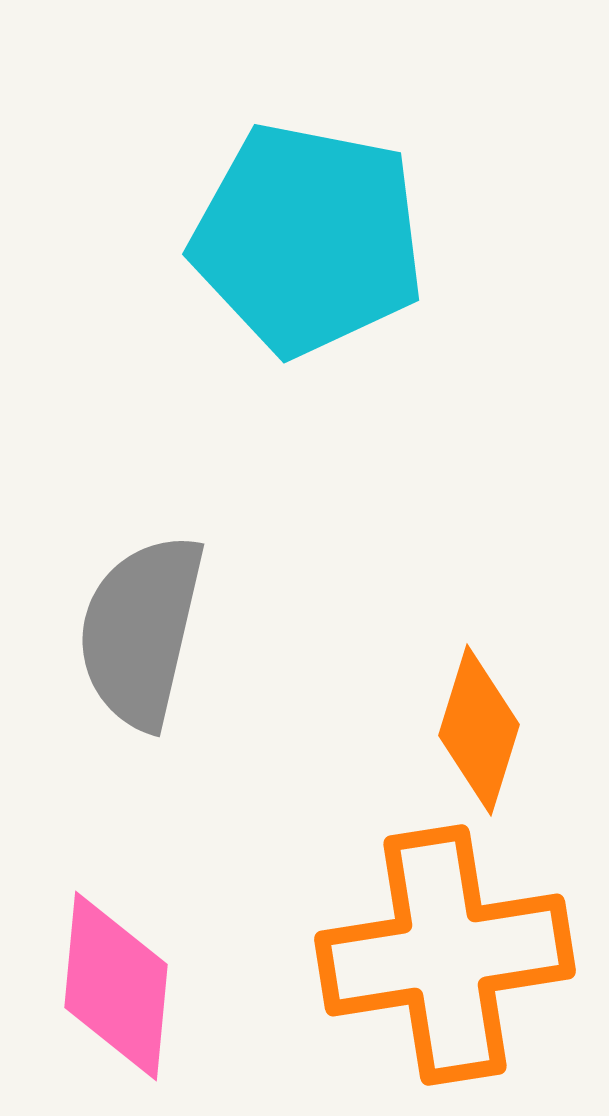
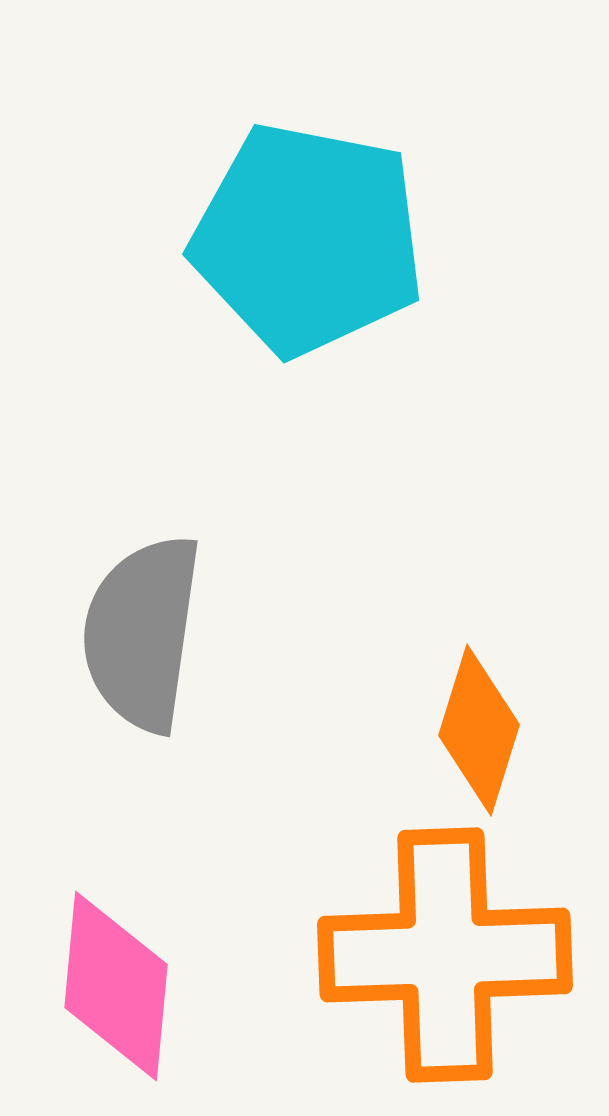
gray semicircle: moved 1 px right, 2 px down; rotated 5 degrees counterclockwise
orange cross: rotated 7 degrees clockwise
